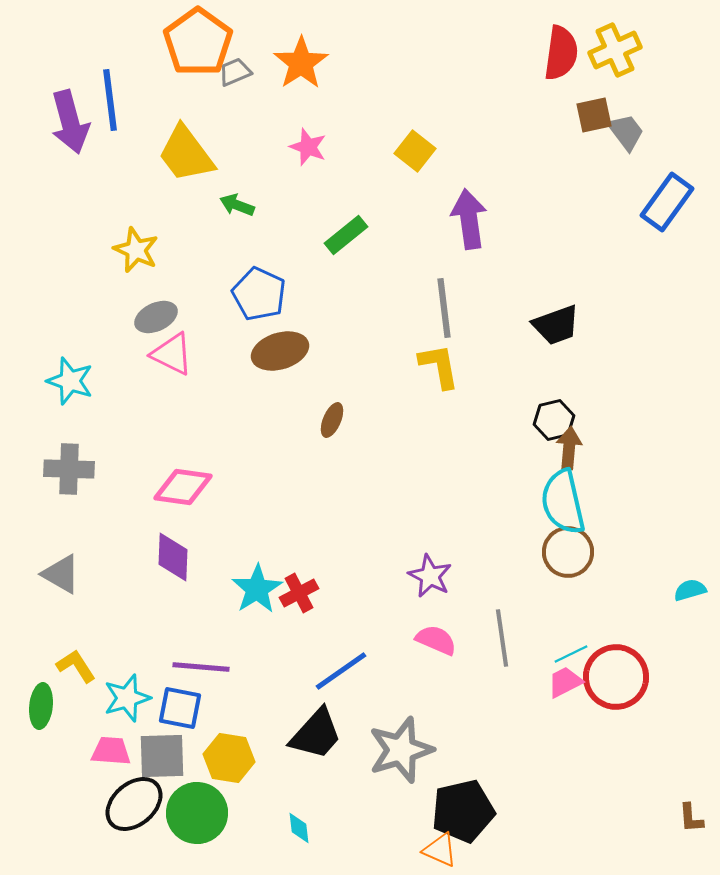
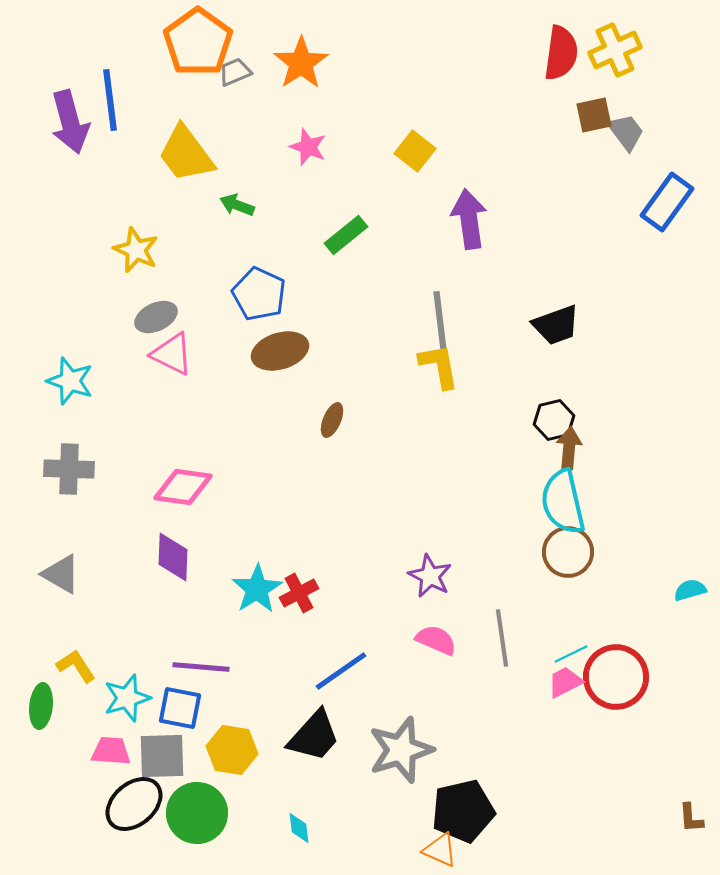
gray line at (444, 308): moved 4 px left, 13 px down
black trapezoid at (316, 734): moved 2 px left, 2 px down
yellow hexagon at (229, 758): moved 3 px right, 8 px up
